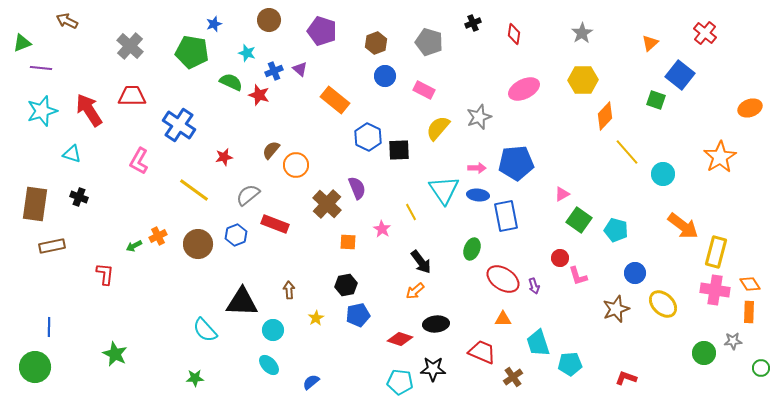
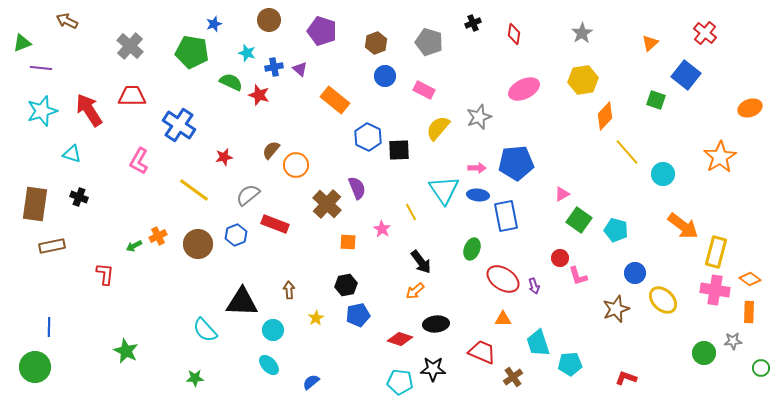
blue cross at (274, 71): moved 4 px up; rotated 12 degrees clockwise
blue square at (680, 75): moved 6 px right
yellow hexagon at (583, 80): rotated 8 degrees counterclockwise
orange diamond at (750, 284): moved 5 px up; rotated 20 degrees counterclockwise
yellow ellipse at (663, 304): moved 4 px up
green star at (115, 354): moved 11 px right, 3 px up
